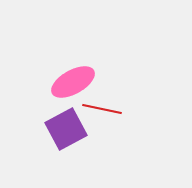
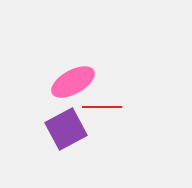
red line: moved 2 px up; rotated 12 degrees counterclockwise
